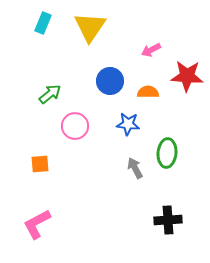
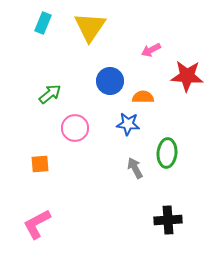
orange semicircle: moved 5 px left, 5 px down
pink circle: moved 2 px down
